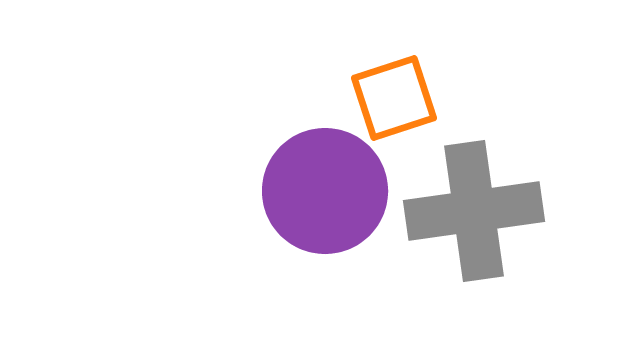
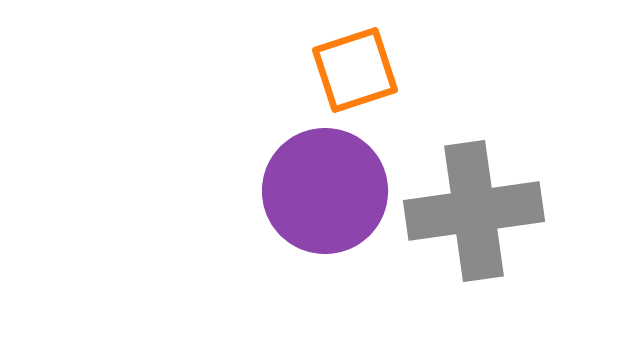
orange square: moved 39 px left, 28 px up
